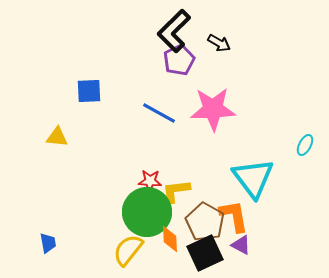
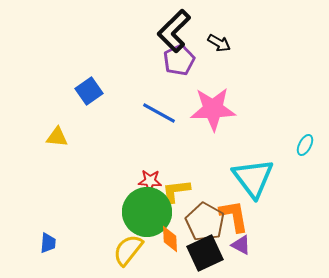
blue square: rotated 32 degrees counterclockwise
blue trapezoid: rotated 15 degrees clockwise
